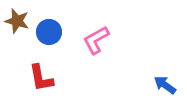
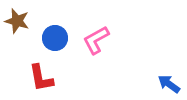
blue circle: moved 6 px right, 6 px down
blue arrow: moved 4 px right, 1 px up
